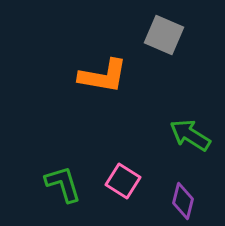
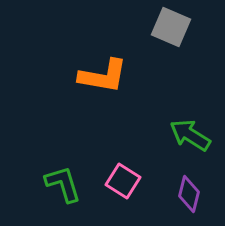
gray square: moved 7 px right, 8 px up
purple diamond: moved 6 px right, 7 px up
